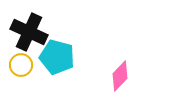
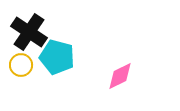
black cross: rotated 9 degrees clockwise
pink diamond: rotated 20 degrees clockwise
